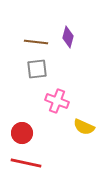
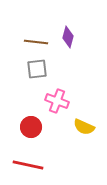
red circle: moved 9 px right, 6 px up
red line: moved 2 px right, 2 px down
